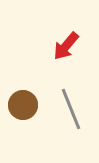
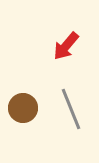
brown circle: moved 3 px down
